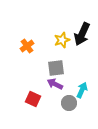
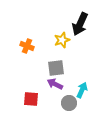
black arrow: moved 2 px left, 10 px up
orange cross: rotated 32 degrees counterclockwise
red square: moved 2 px left; rotated 21 degrees counterclockwise
